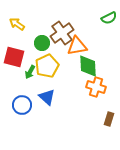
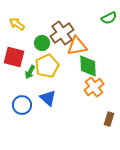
orange cross: moved 2 px left; rotated 36 degrees clockwise
blue triangle: moved 1 px right, 1 px down
